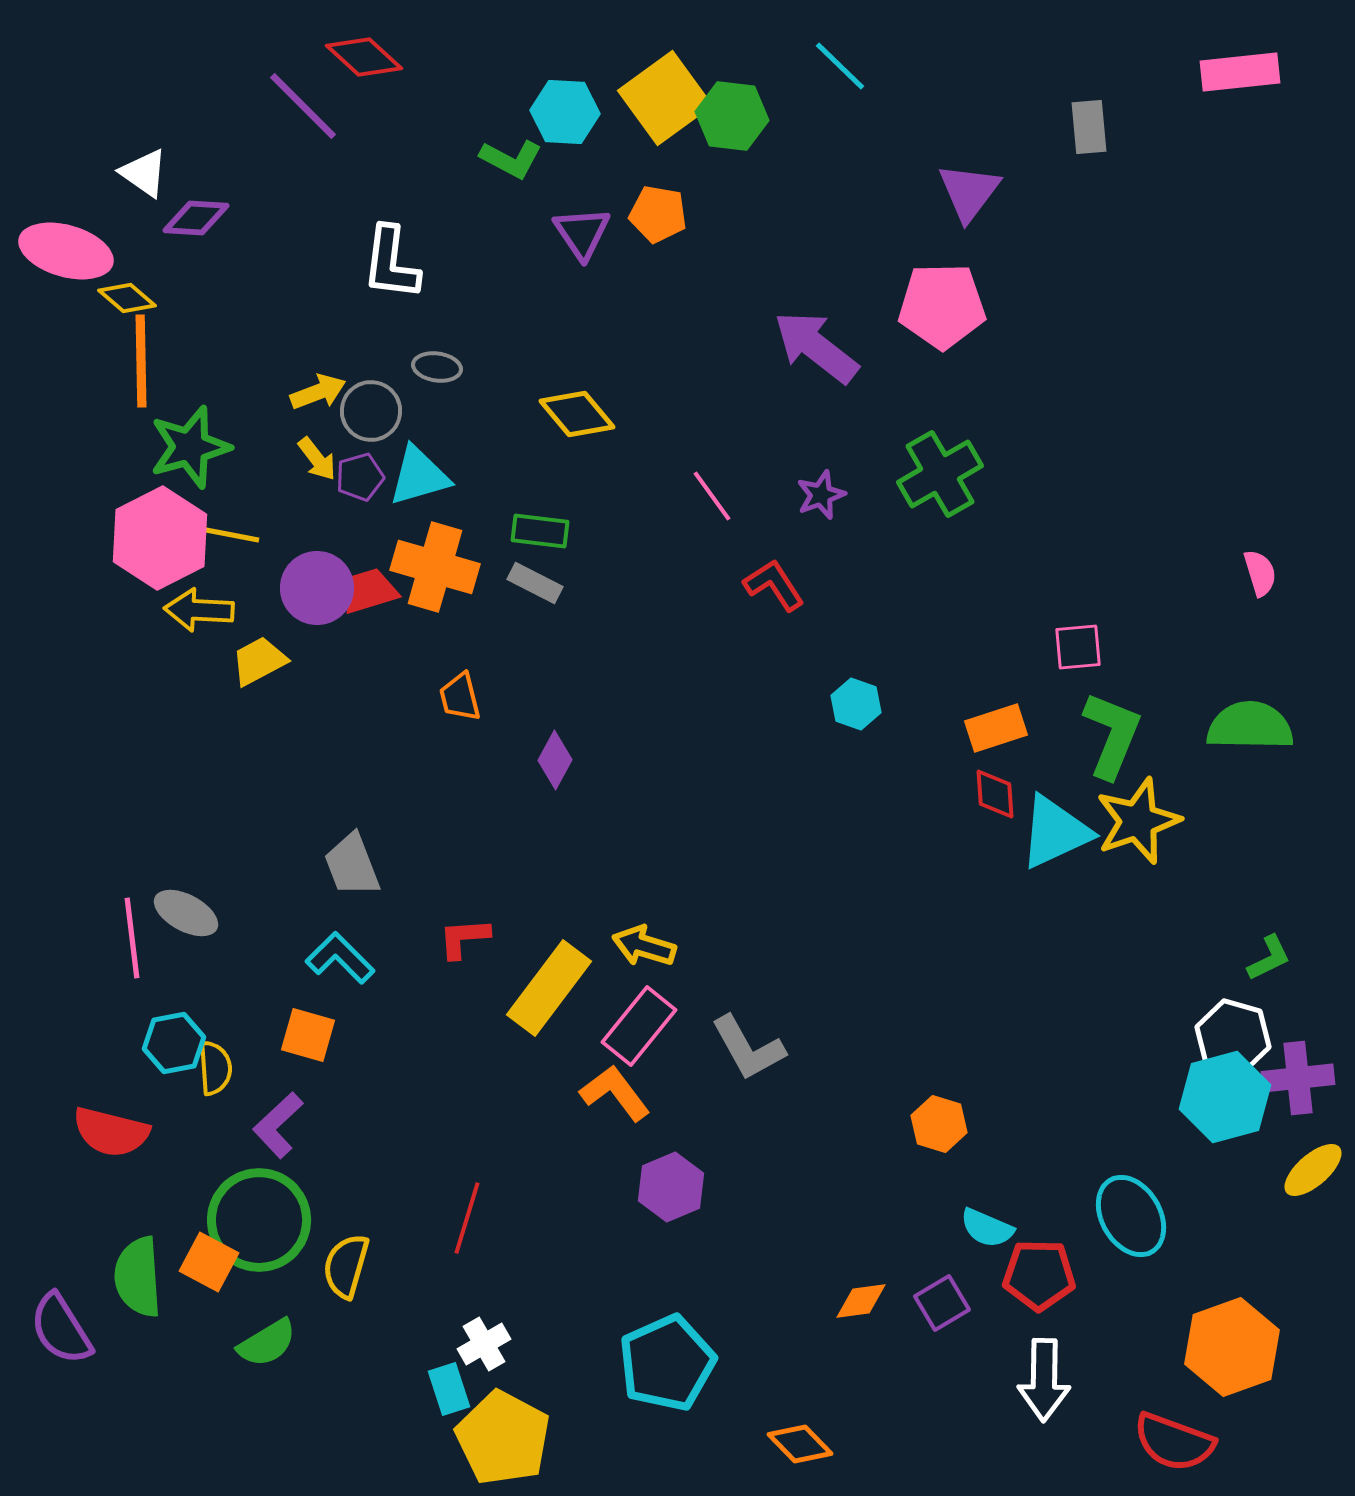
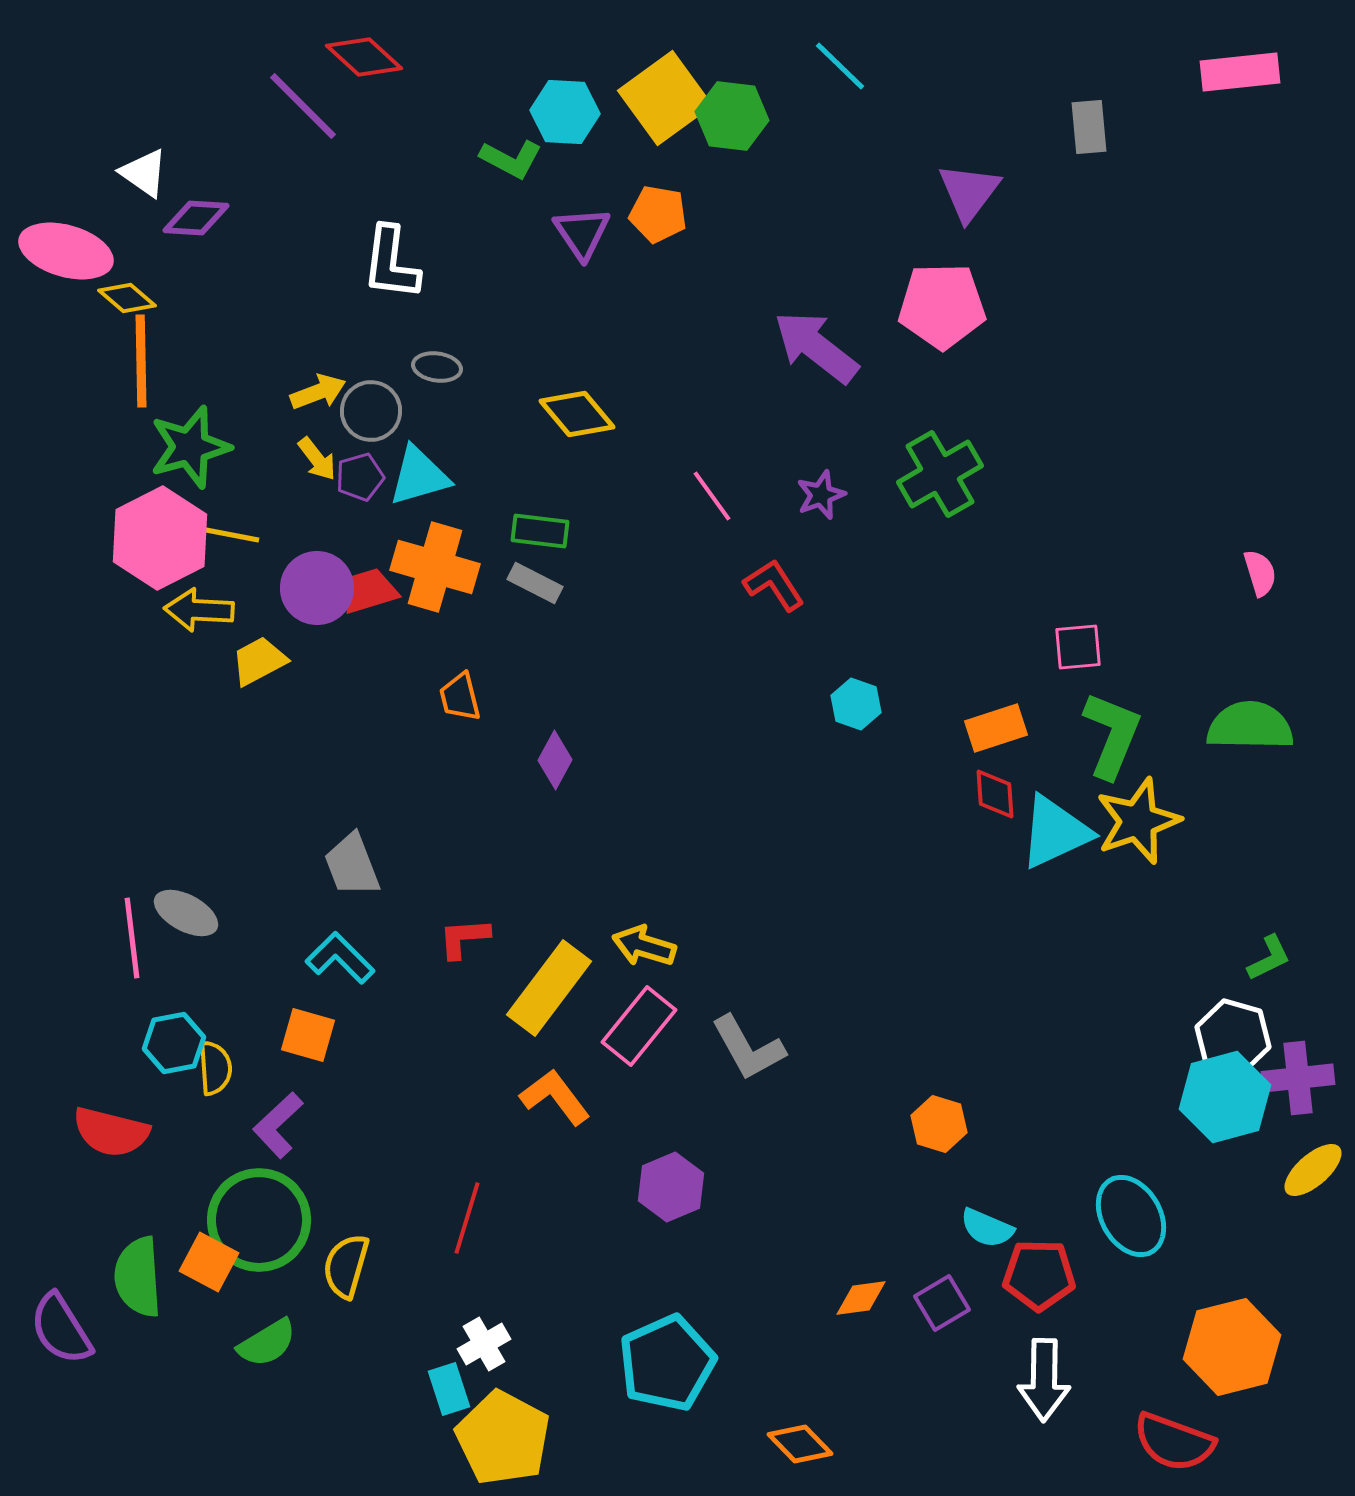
orange L-shape at (615, 1093): moved 60 px left, 4 px down
orange diamond at (861, 1301): moved 3 px up
orange hexagon at (1232, 1347): rotated 6 degrees clockwise
